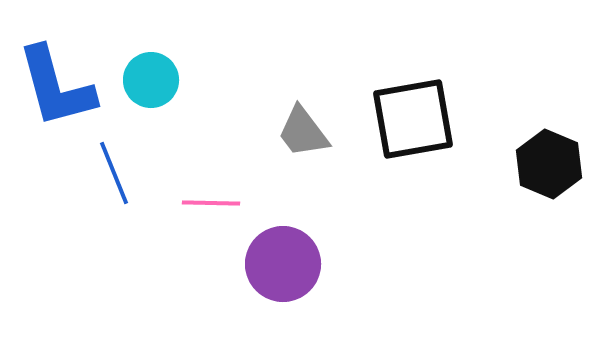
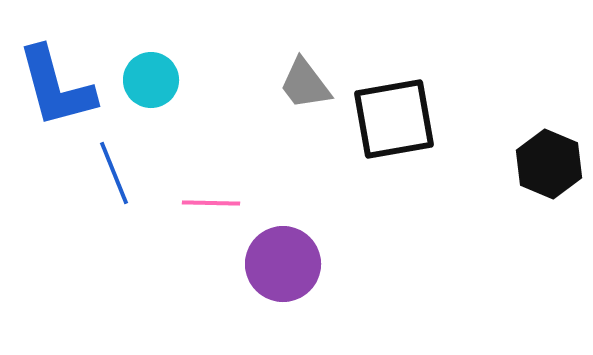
black square: moved 19 px left
gray trapezoid: moved 2 px right, 48 px up
